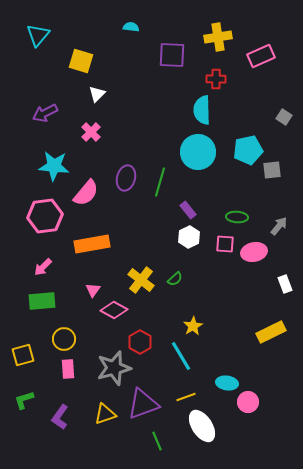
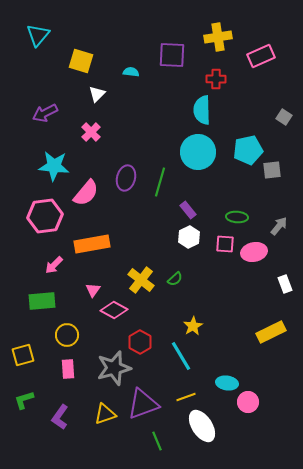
cyan semicircle at (131, 27): moved 45 px down
pink arrow at (43, 267): moved 11 px right, 2 px up
yellow circle at (64, 339): moved 3 px right, 4 px up
